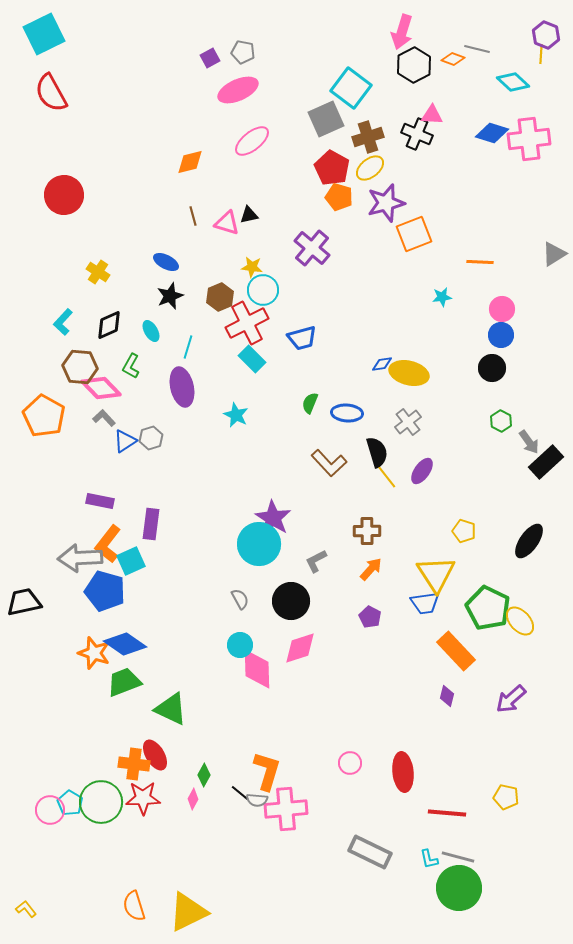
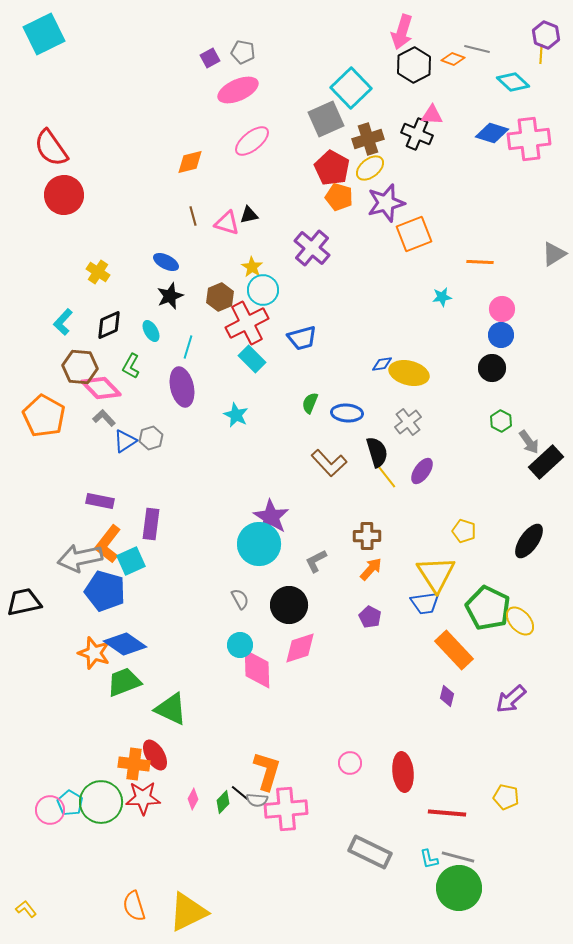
cyan square at (351, 88): rotated 9 degrees clockwise
red semicircle at (51, 93): moved 55 px down; rotated 6 degrees counterclockwise
brown cross at (368, 137): moved 2 px down
yellow star at (252, 267): rotated 25 degrees clockwise
purple star at (273, 518): moved 2 px left, 1 px up
brown cross at (367, 531): moved 5 px down
gray arrow at (80, 558): rotated 9 degrees counterclockwise
black circle at (291, 601): moved 2 px left, 4 px down
orange rectangle at (456, 651): moved 2 px left, 1 px up
green diamond at (204, 775): moved 19 px right, 27 px down; rotated 15 degrees clockwise
